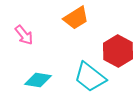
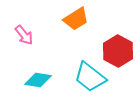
orange trapezoid: moved 1 px down
